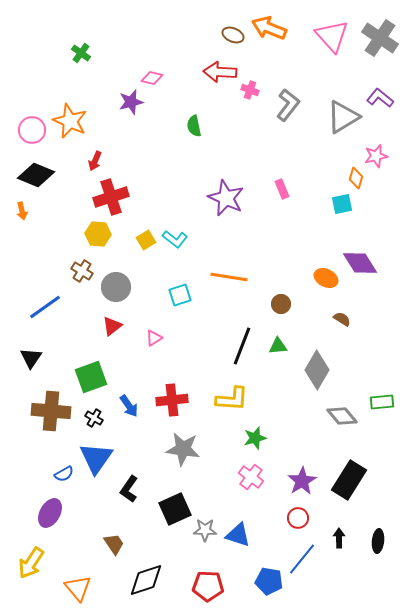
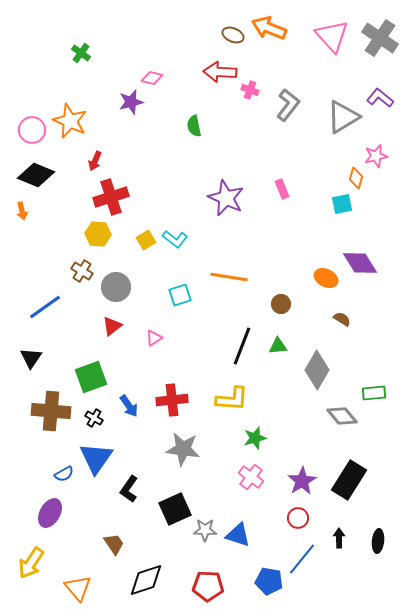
green rectangle at (382, 402): moved 8 px left, 9 px up
